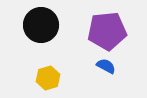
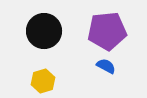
black circle: moved 3 px right, 6 px down
yellow hexagon: moved 5 px left, 3 px down
